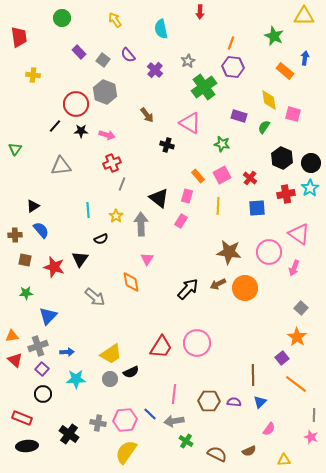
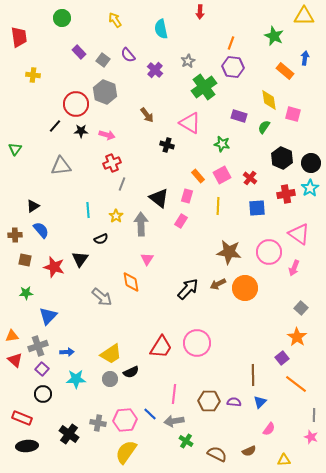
gray arrow at (95, 297): moved 7 px right
